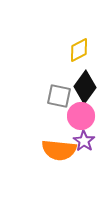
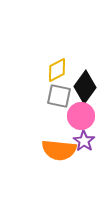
yellow diamond: moved 22 px left, 20 px down
